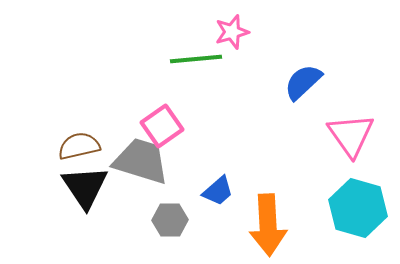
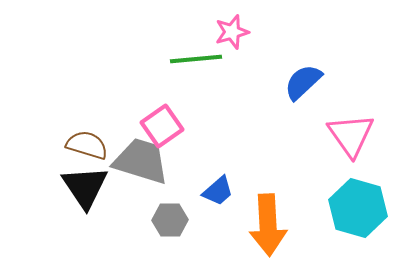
brown semicircle: moved 8 px right, 1 px up; rotated 30 degrees clockwise
